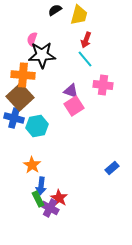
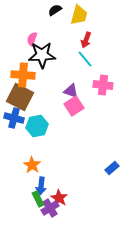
brown square: rotated 20 degrees counterclockwise
purple cross: rotated 30 degrees clockwise
